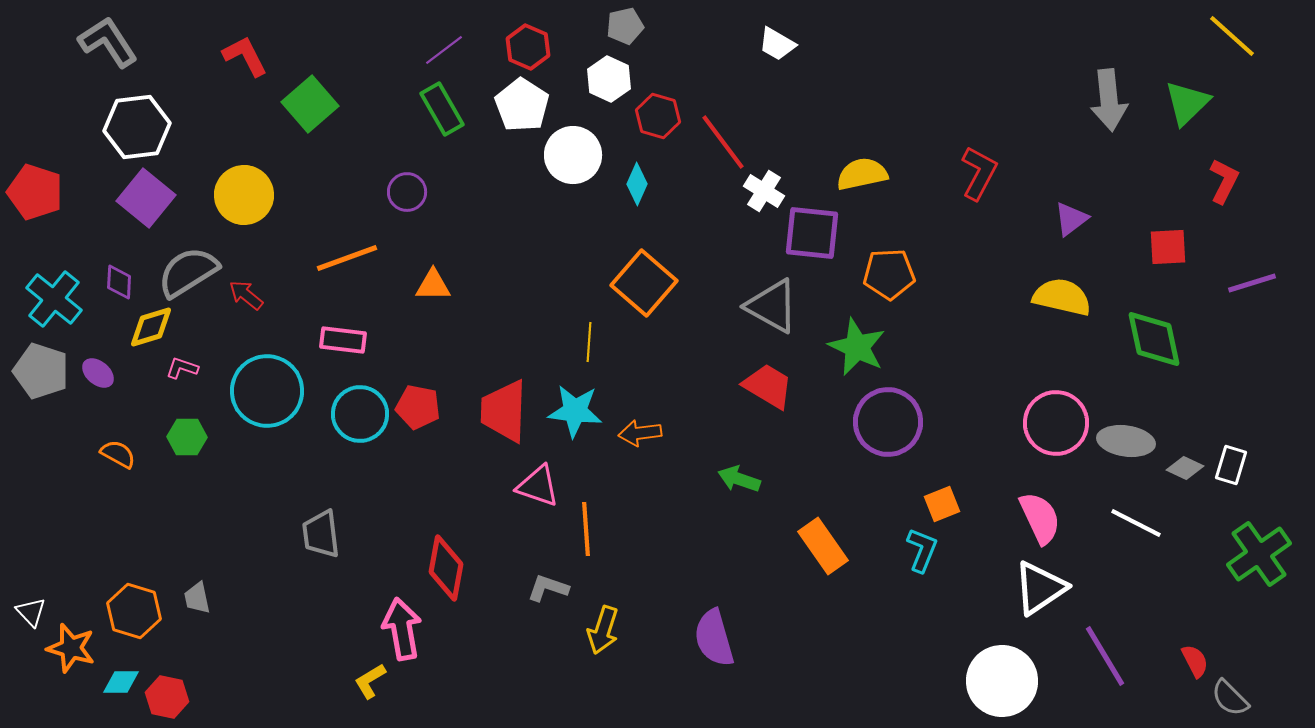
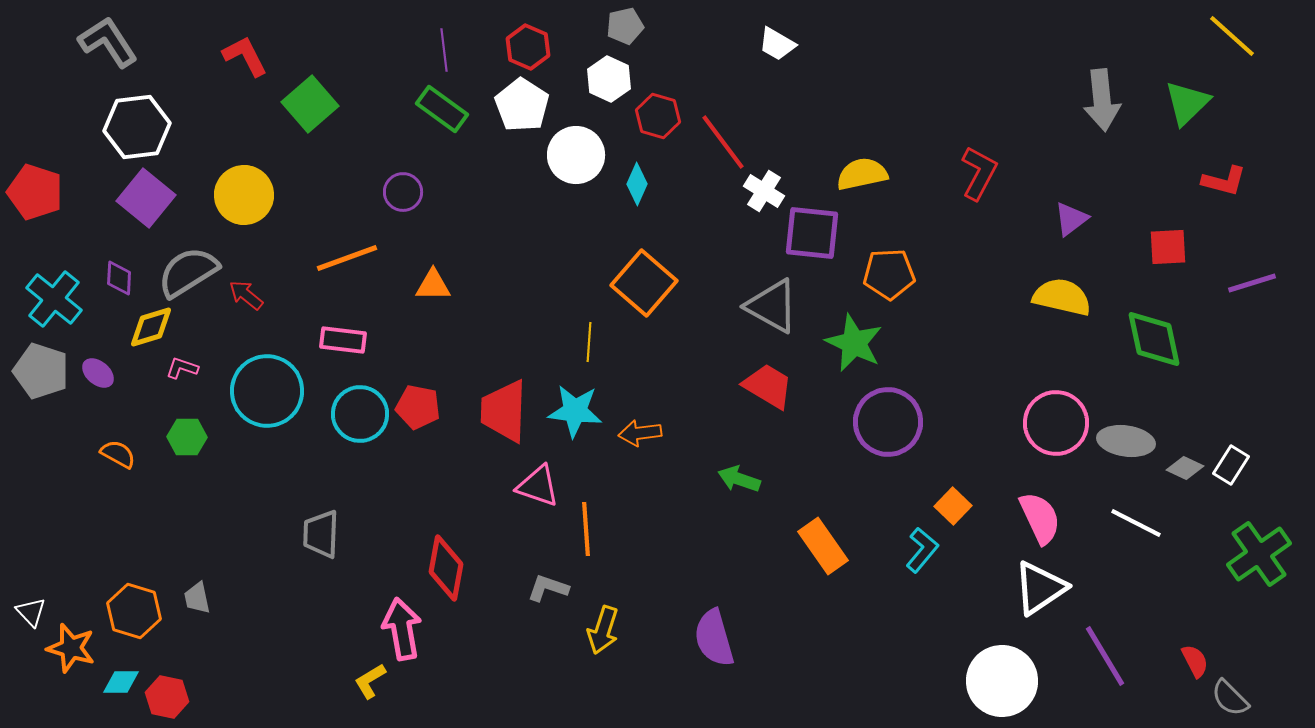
purple line at (444, 50): rotated 60 degrees counterclockwise
gray arrow at (1109, 100): moved 7 px left
green rectangle at (442, 109): rotated 24 degrees counterclockwise
white circle at (573, 155): moved 3 px right
red L-shape at (1224, 181): rotated 78 degrees clockwise
purple circle at (407, 192): moved 4 px left
purple diamond at (119, 282): moved 4 px up
green star at (857, 347): moved 3 px left, 4 px up
white rectangle at (1231, 465): rotated 15 degrees clockwise
orange square at (942, 504): moved 11 px right, 2 px down; rotated 24 degrees counterclockwise
gray trapezoid at (321, 534): rotated 9 degrees clockwise
cyan L-shape at (922, 550): rotated 18 degrees clockwise
